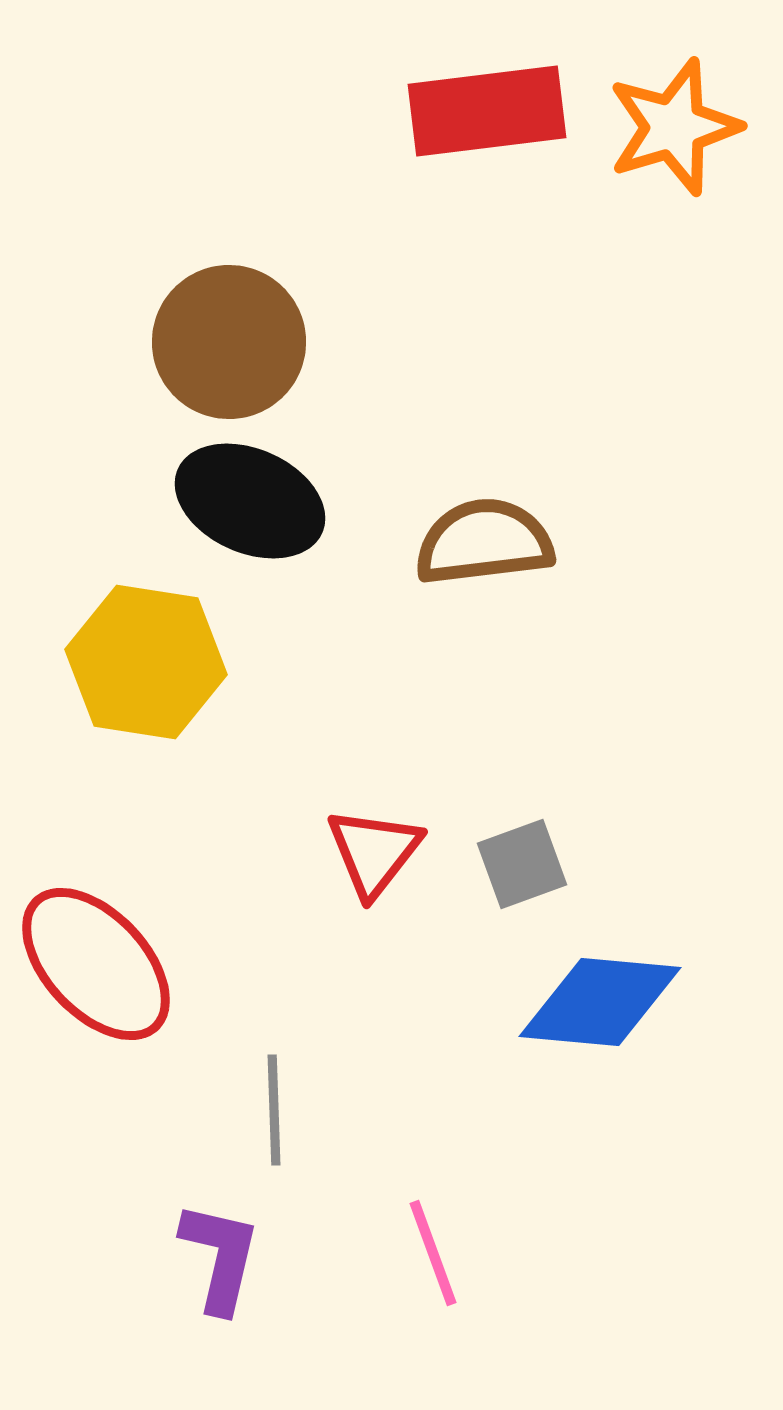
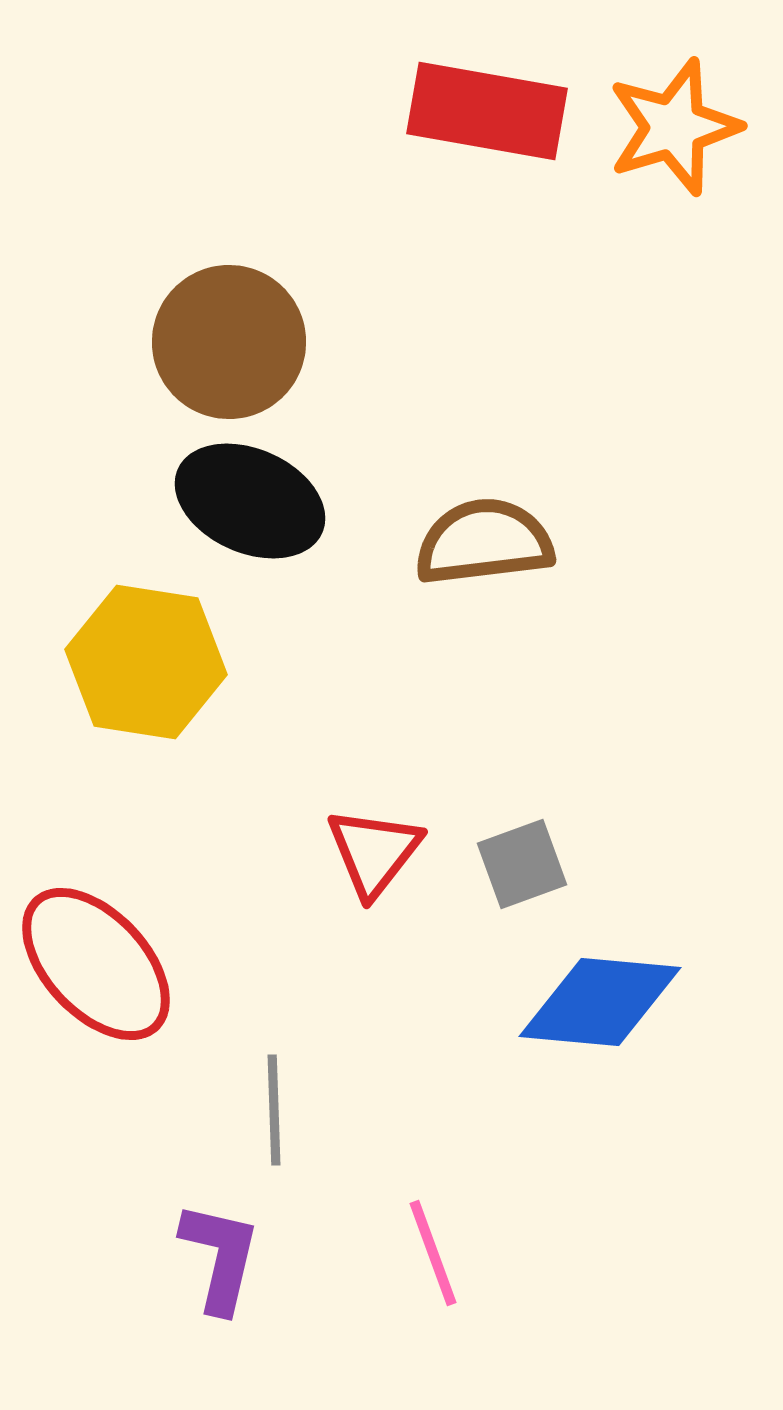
red rectangle: rotated 17 degrees clockwise
